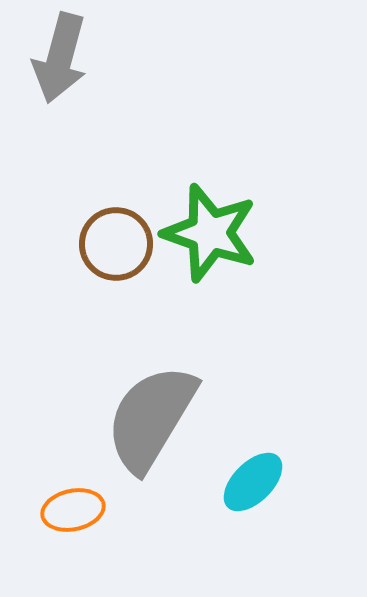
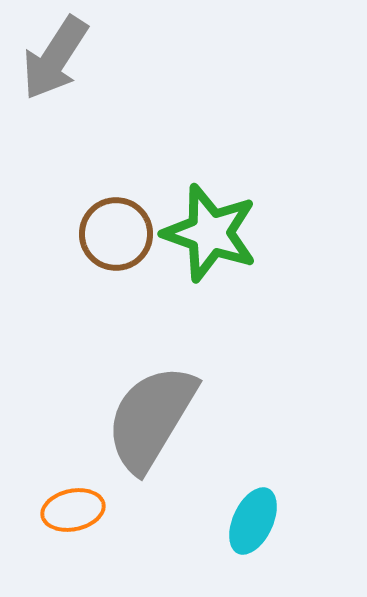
gray arrow: moved 5 px left; rotated 18 degrees clockwise
brown circle: moved 10 px up
cyan ellipse: moved 39 px down; rotated 20 degrees counterclockwise
